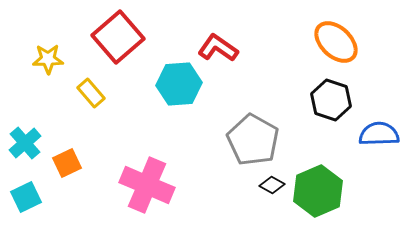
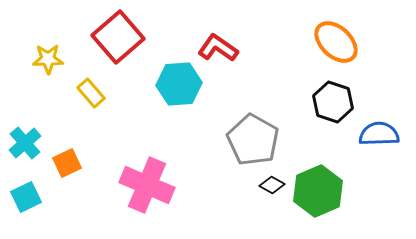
black hexagon: moved 2 px right, 2 px down
